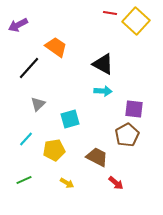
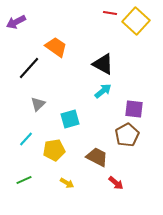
purple arrow: moved 2 px left, 3 px up
cyan arrow: rotated 42 degrees counterclockwise
